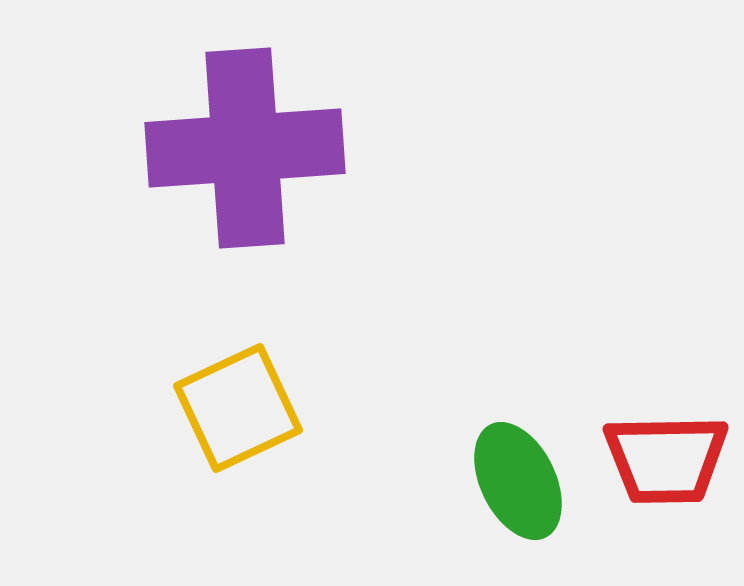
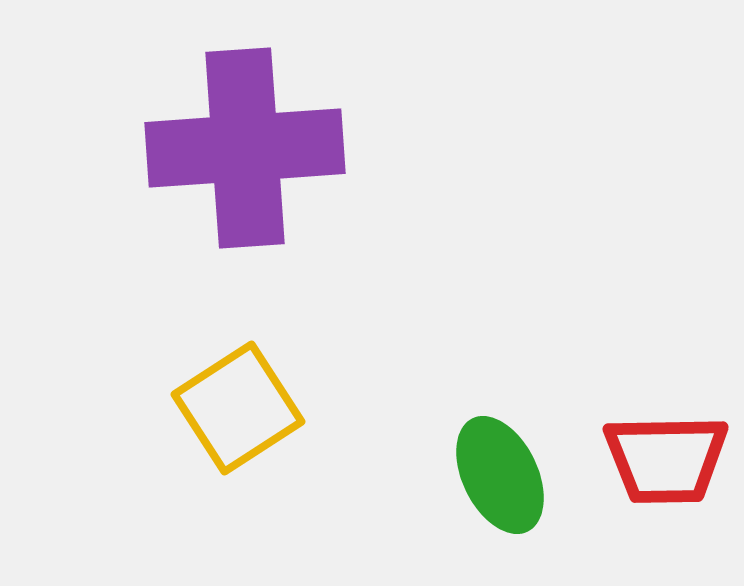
yellow square: rotated 8 degrees counterclockwise
green ellipse: moved 18 px left, 6 px up
